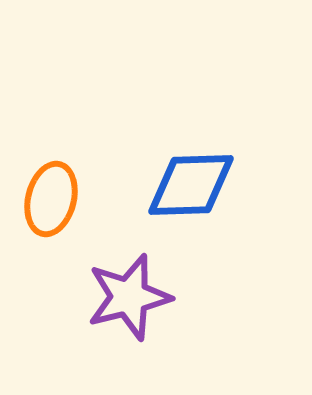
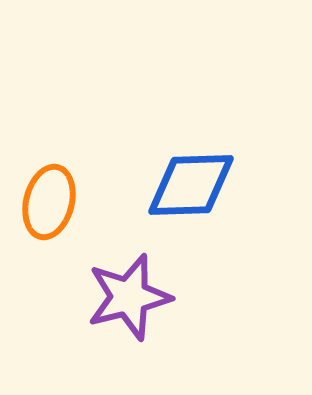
orange ellipse: moved 2 px left, 3 px down
